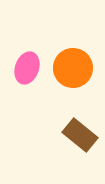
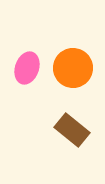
brown rectangle: moved 8 px left, 5 px up
